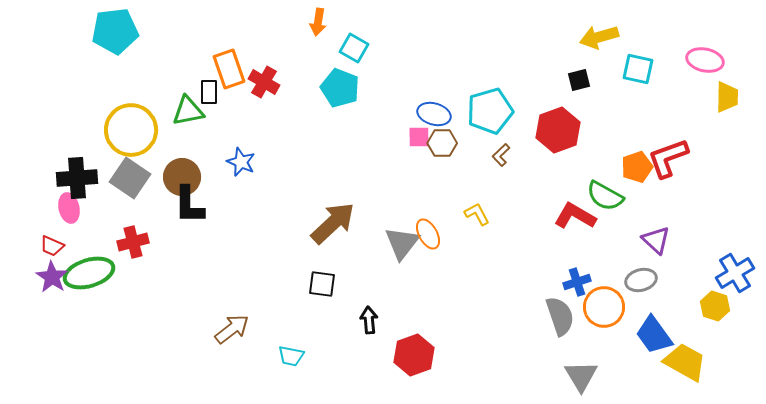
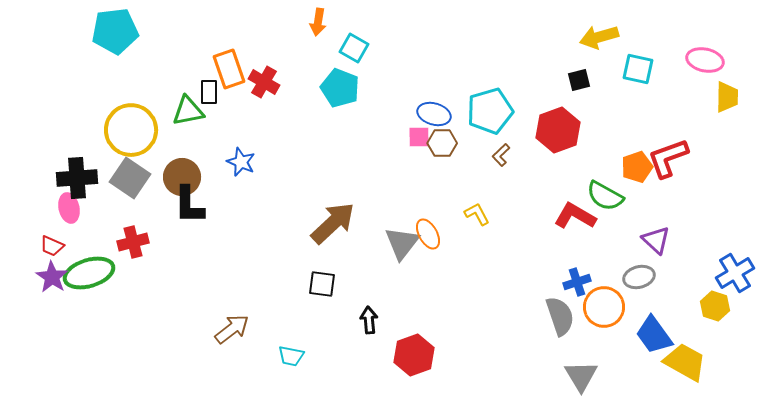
gray ellipse at (641, 280): moved 2 px left, 3 px up
